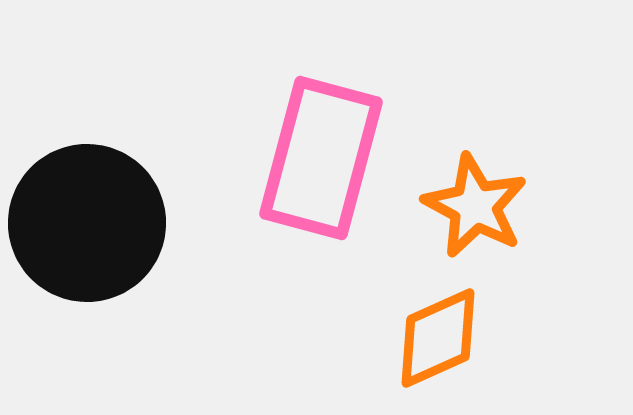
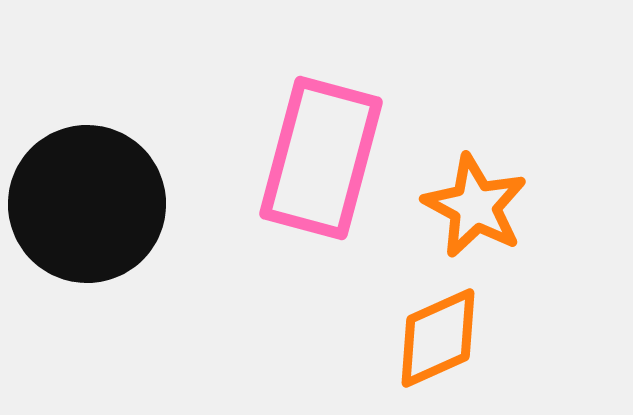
black circle: moved 19 px up
